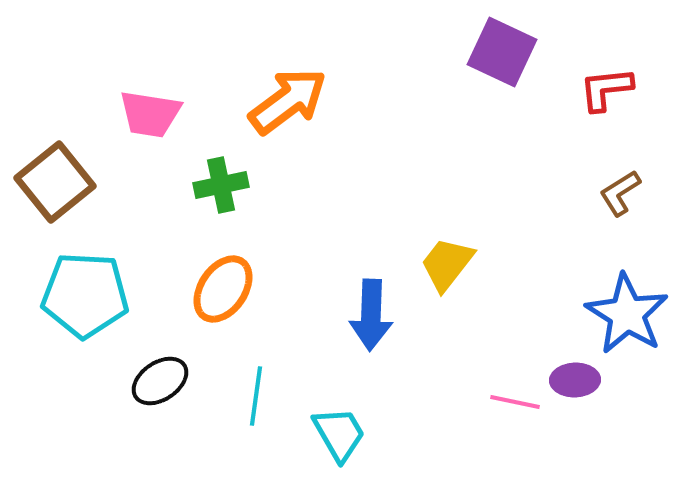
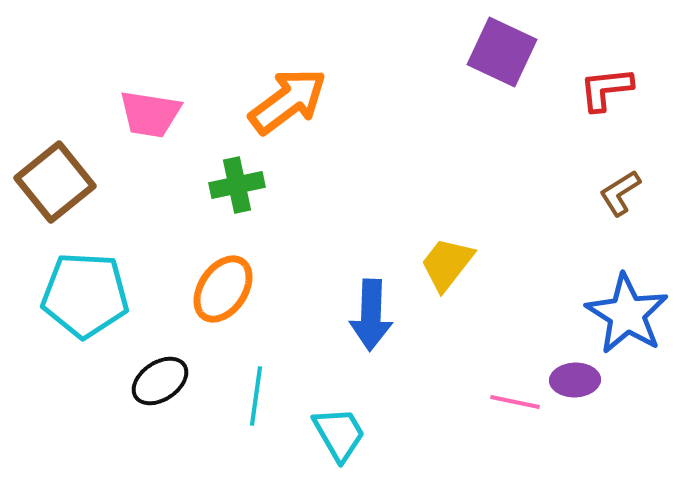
green cross: moved 16 px right
